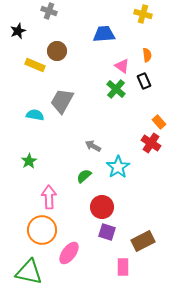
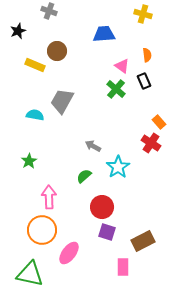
green triangle: moved 1 px right, 2 px down
